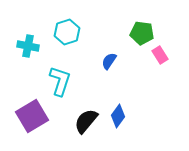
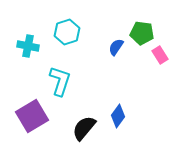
blue semicircle: moved 7 px right, 14 px up
black semicircle: moved 2 px left, 7 px down
